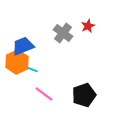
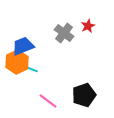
gray cross: moved 1 px right
pink line: moved 4 px right, 7 px down
